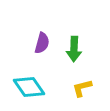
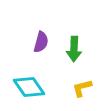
purple semicircle: moved 1 px left, 1 px up
